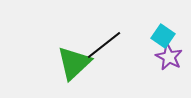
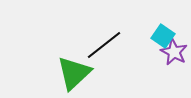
purple star: moved 5 px right, 5 px up
green triangle: moved 10 px down
